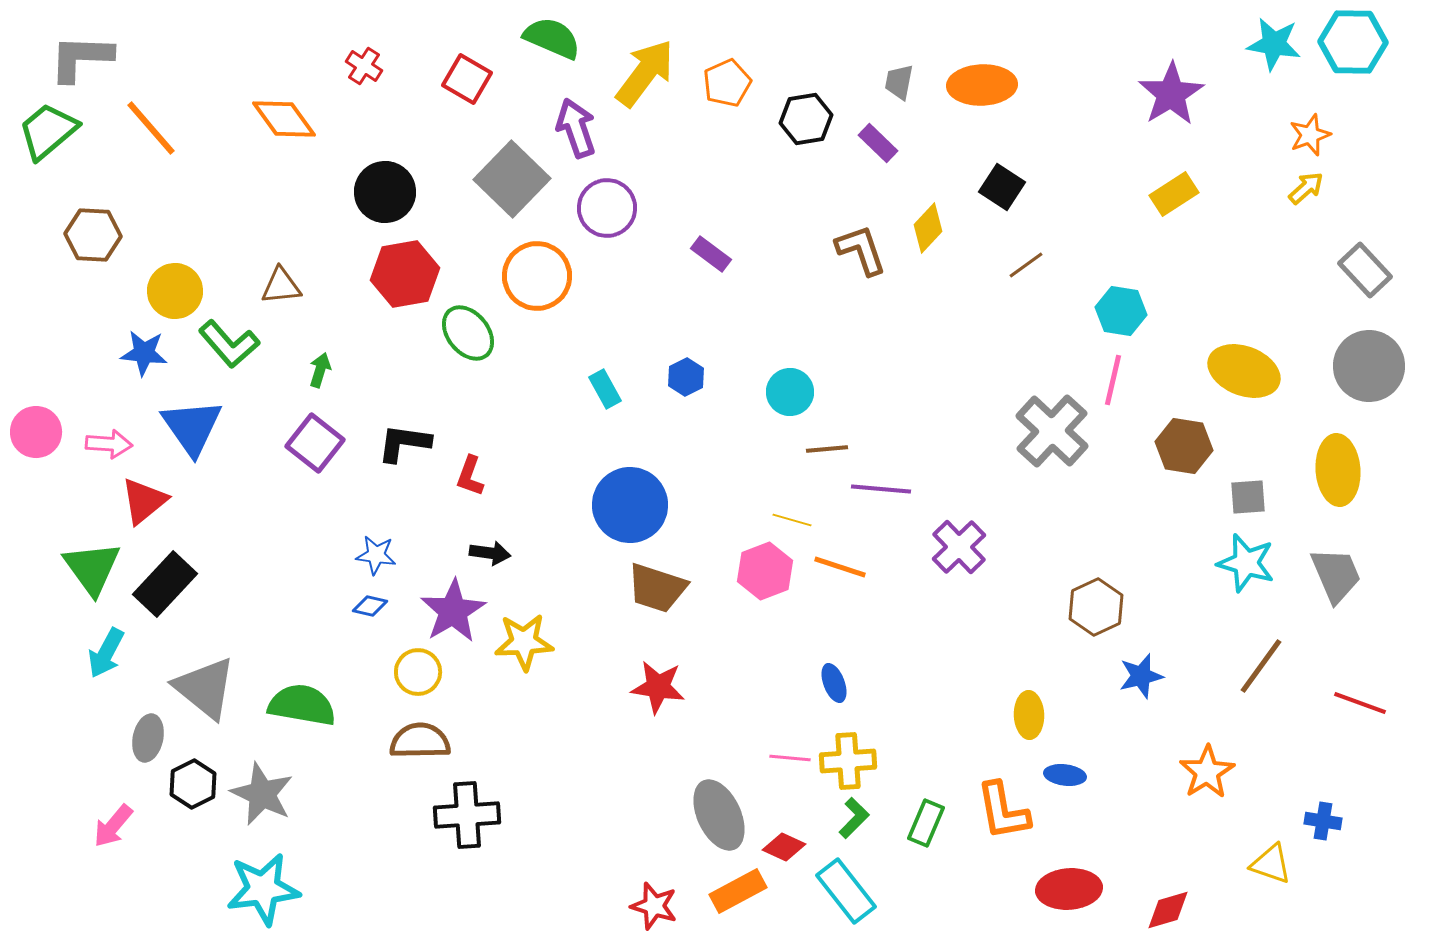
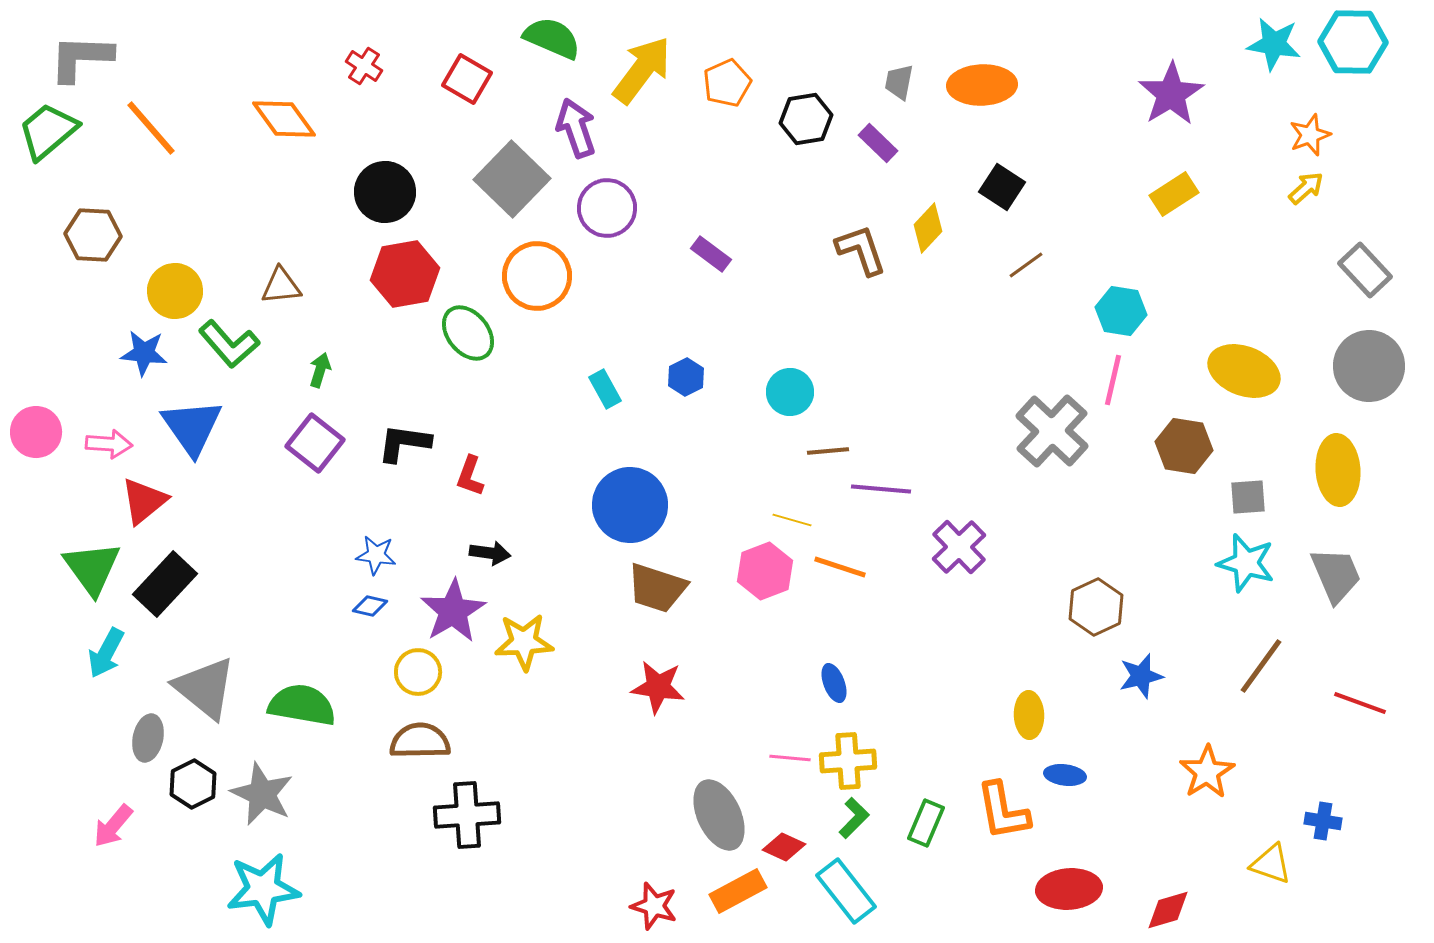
yellow arrow at (645, 73): moved 3 px left, 3 px up
brown line at (827, 449): moved 1 px right, 2 px down
